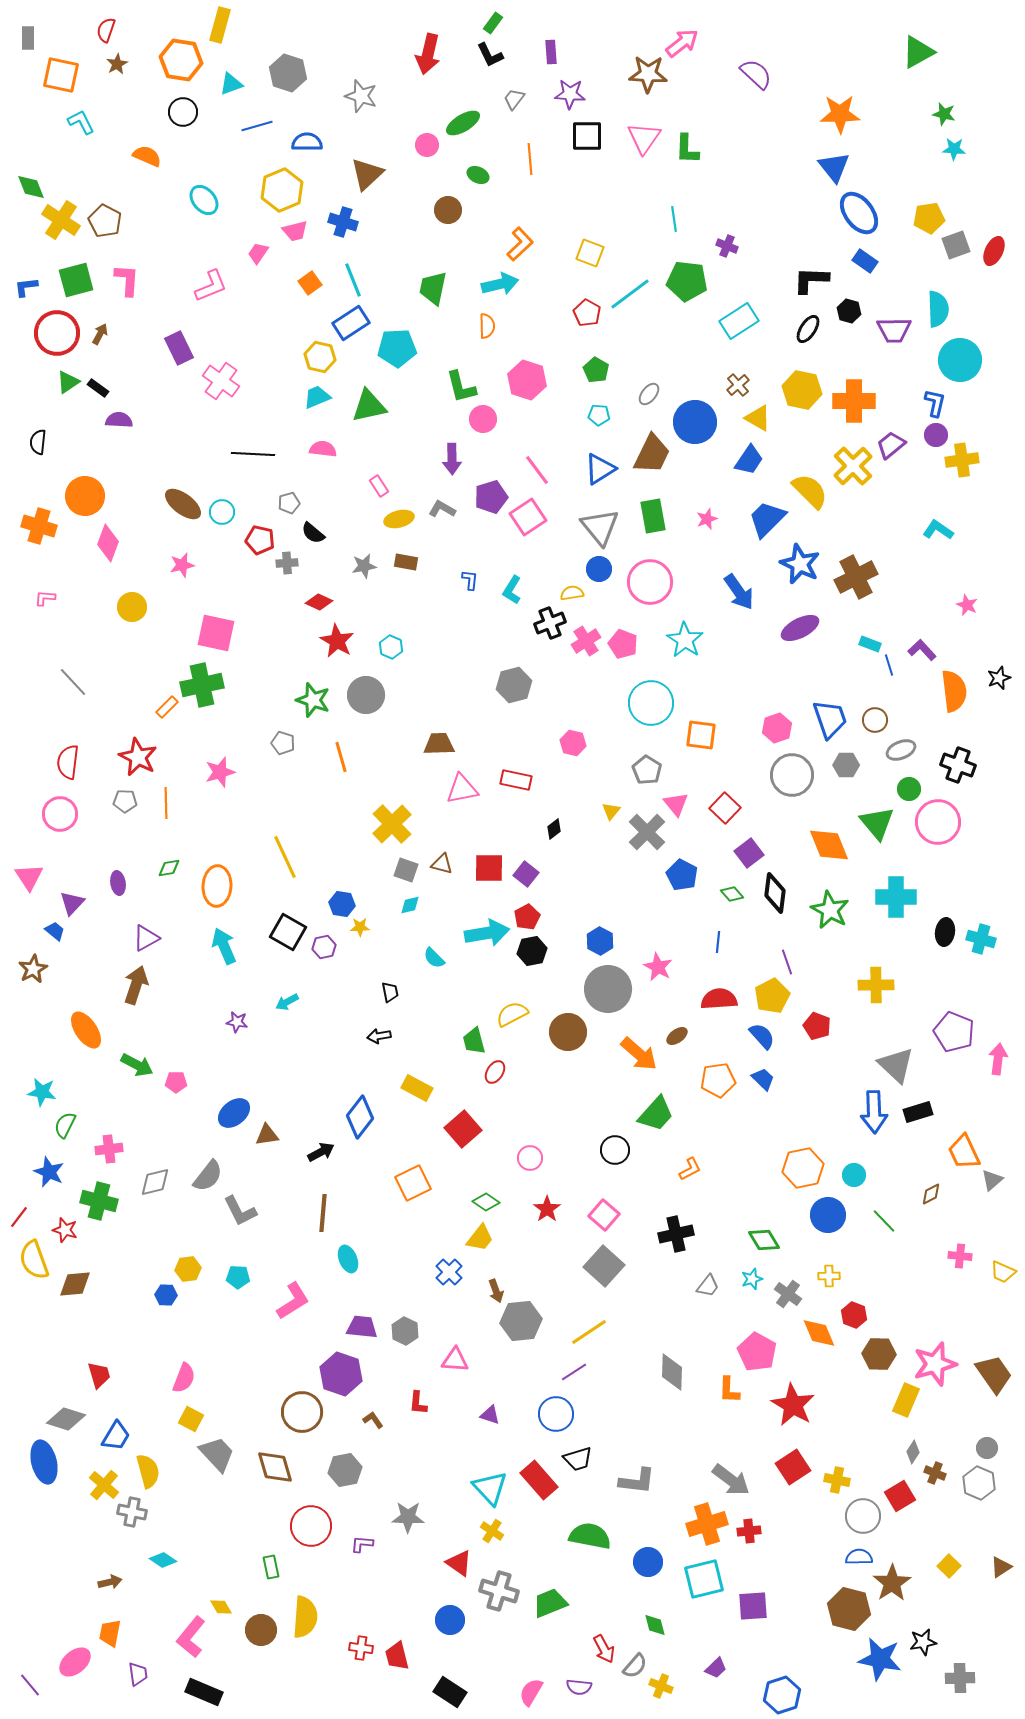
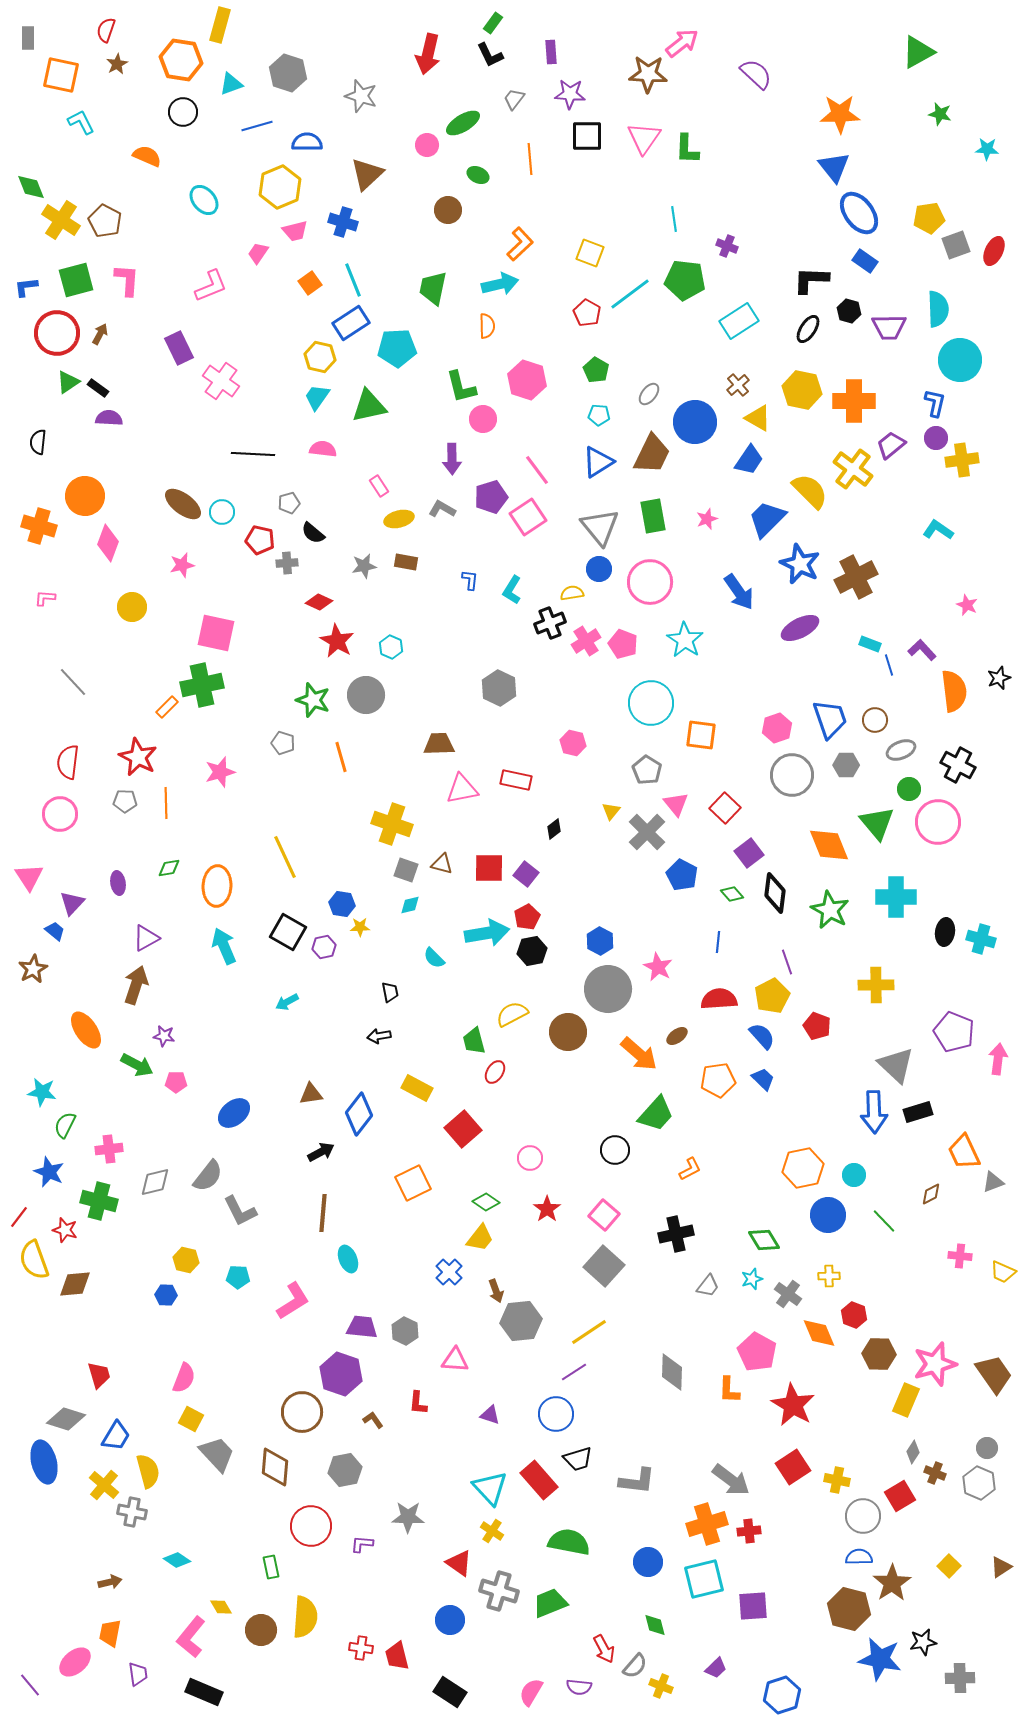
green star at (944, 114): moved 4 px left
cyan star at (954, 149): moved 33 px right
yellow hexagon at (282, 190): moved 2 px left, 3 px up
green pentagon at (687, 281): moved 2 px left, 1 px up
purple trapezoid at (894, 330): moved 5 px left, 3 px up
cyan trapezoid at (317, 397): rotated 32 degrees counterclockwise
purple semicircle at (119, 420): moved 10 px left, 2 px up
purple circle at (936, 435): moved 3 px down
yellow cross at (853, 466): moved 3 px down; rotated 9 degrees counterclockwise
blue triangle at (600, 469): moved 2 px left, 7 px up
gray hexagon at (514, 685): moved 15 px left, 3 px down; rotated 20 degrees counterclockwise
black cross at (958, 765): rotated 8 degrees clockwise
yellow cross at (392, 824): rotated 27 degrees counterclockwise
purple star at (237, 1022): moved 73 px left, 14 px down
blue diamond at (360, 1117): moved 1 px left, 3 px up
brown triangle at (267, 1135): moved 44 px right, 41 px up
gray triangle at (992, 1180): moved 1 px right, 2 px down; rotated 20 degrees clockwise
yellow hexagon at (188, 1269): moved 2 px left, 9 px up; rotated 20 degrees clockwise
brown diamond at (275, 1467): rotated 21 degrees clockwise
green semicircle at (590, 1536): moved 21 px left, 6 px down
cyan diamond at (163, 1560): moved 14 px right
